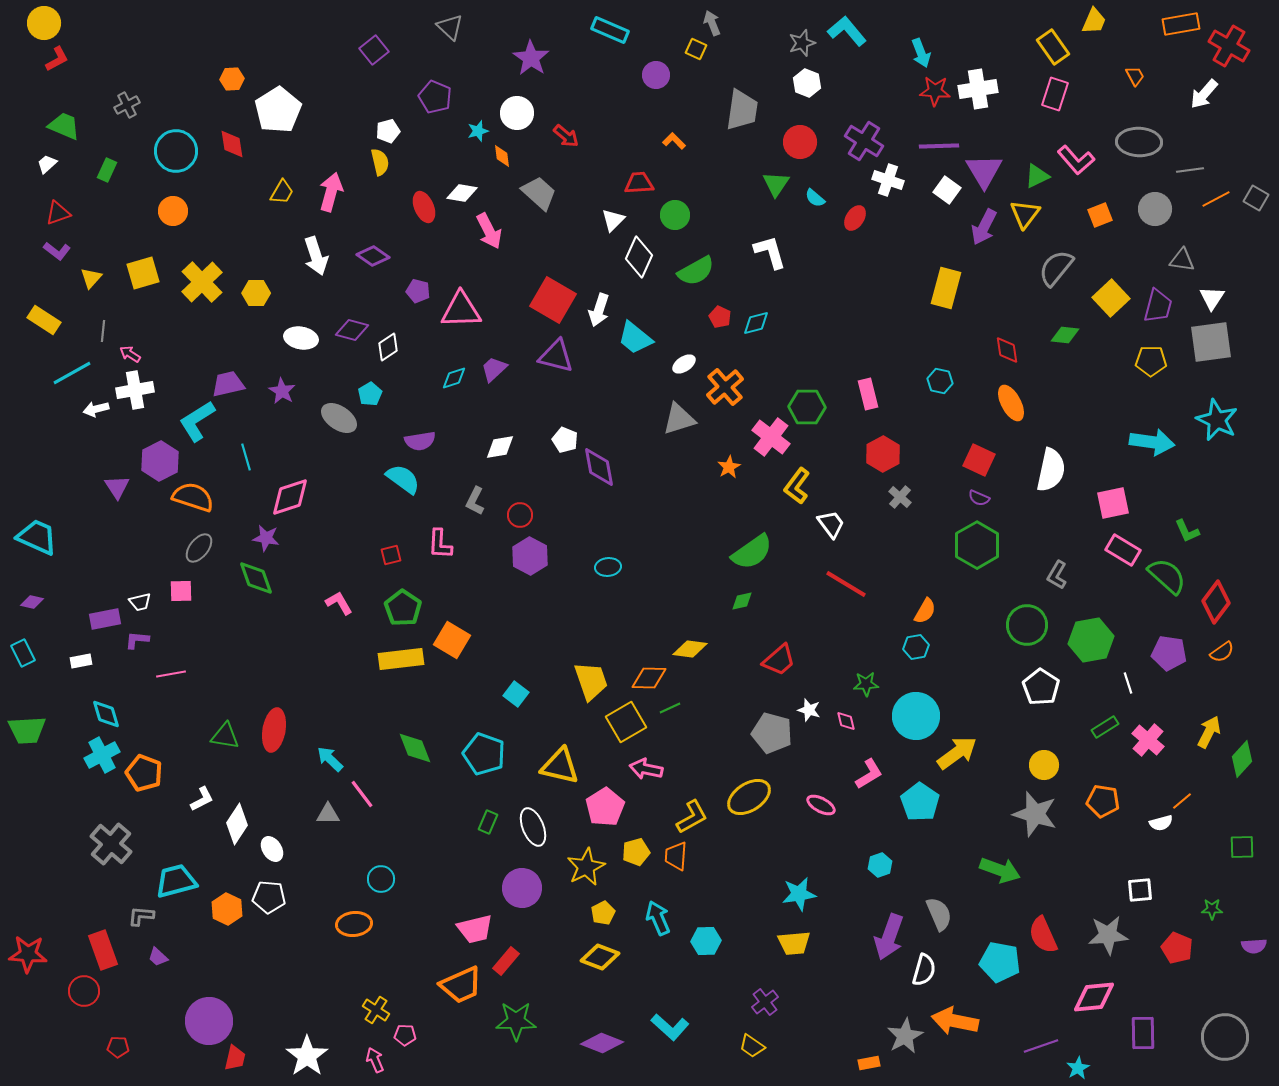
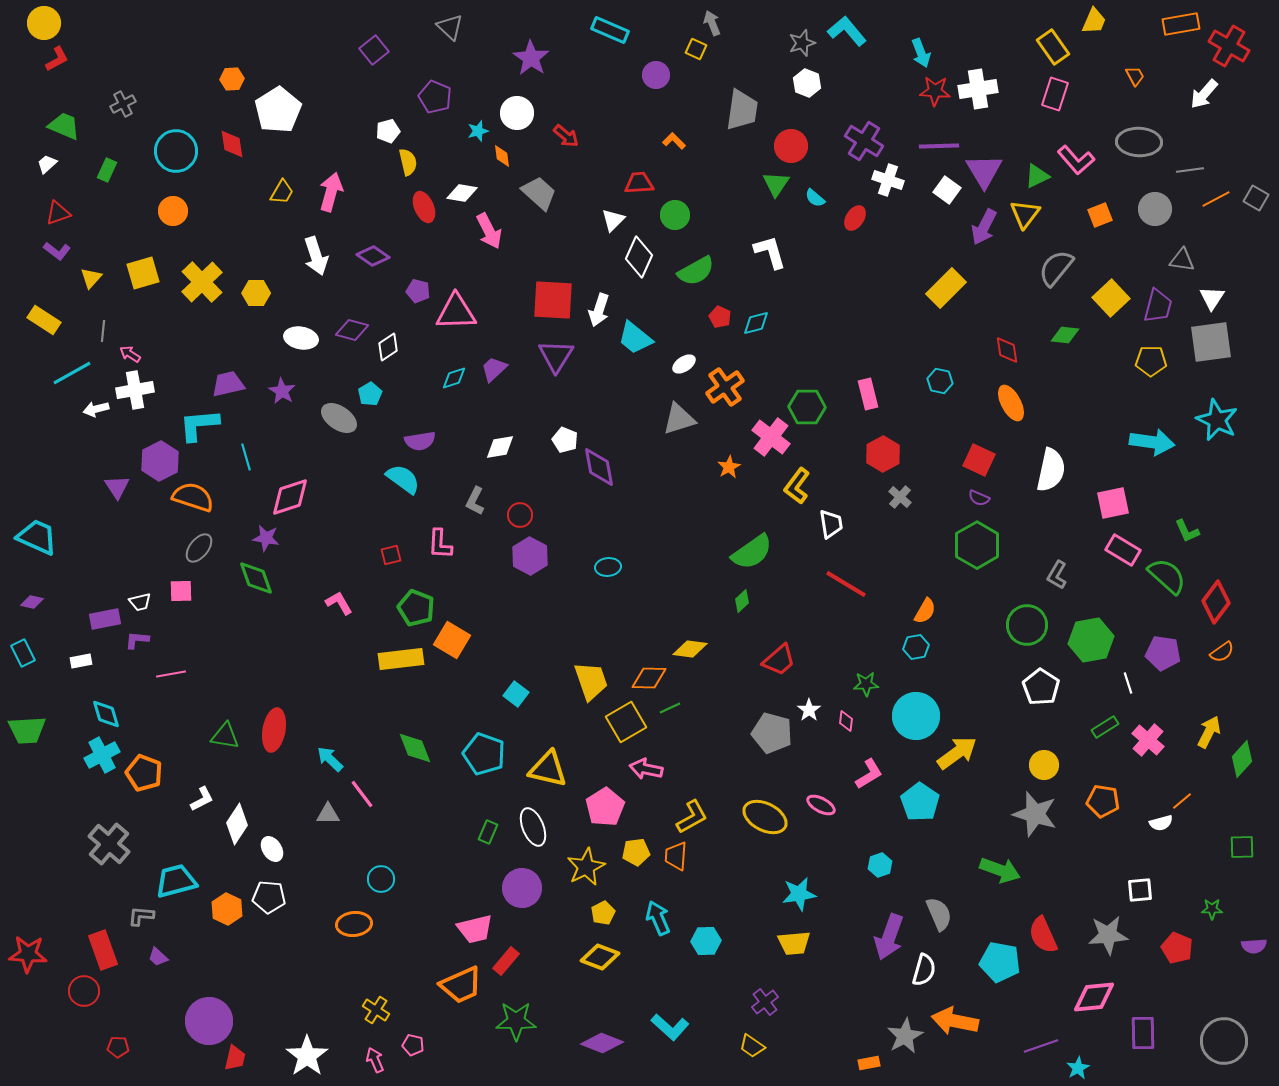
gray cross at (127, 105): moved 4 px left, 1 px up
red circle at (800, 142): moved 9 px left, 4 px down
yellow semicircle at (380, 162): moved 28 px right
yellow rectangle at (946, 288): rotated 30 degrees clockwise
red square at (553, 300): rotated 27 degrees counterclockwise
pink triangle at (461, 310): moved 5 px left, 2 px down
purple triangle at (556, 356): rotated 48 degrees clockwise
orange cross at (725, 387): rotated 6 degrees clockwise
cyan L-shape at (197, 421): moved 2 px right, 4 px down; rotated 27 degrees clockwise
white trapezoid at (831, 524): rotated 28 degrees clockwise
green diamond at (742, 601): rotated 30 degrees counterclockwise
green pentagon at (403, 608): moved 13 px right; rotated 12 degrees counterclockwise
purple pentagon at (1169, 653): moved 6 px left
white star at (809, 710): rotated 20 degrees clockwise
pink diamond at (846, 721): rotated 20 degrees clockwise
yellow triangle at (560, 766): moved 12 px left, 3 px down
yellow ellipse at (749, 797): moved 16 px right, 20 px down; rotated 60 degrees clockwise
green rectangle at (488, 822): moved 10 px down
gray cross at (111, 844): moved 2 px left
yellow pentagon at (636, 852): rotated 8 degrees clockwise
pink pentagon at (405, 1035): moved 8 px right, 10 px down; rotated 10 degrees clockwise
gray circle at (1225, 1037): moved 1 px left, 4 px down
